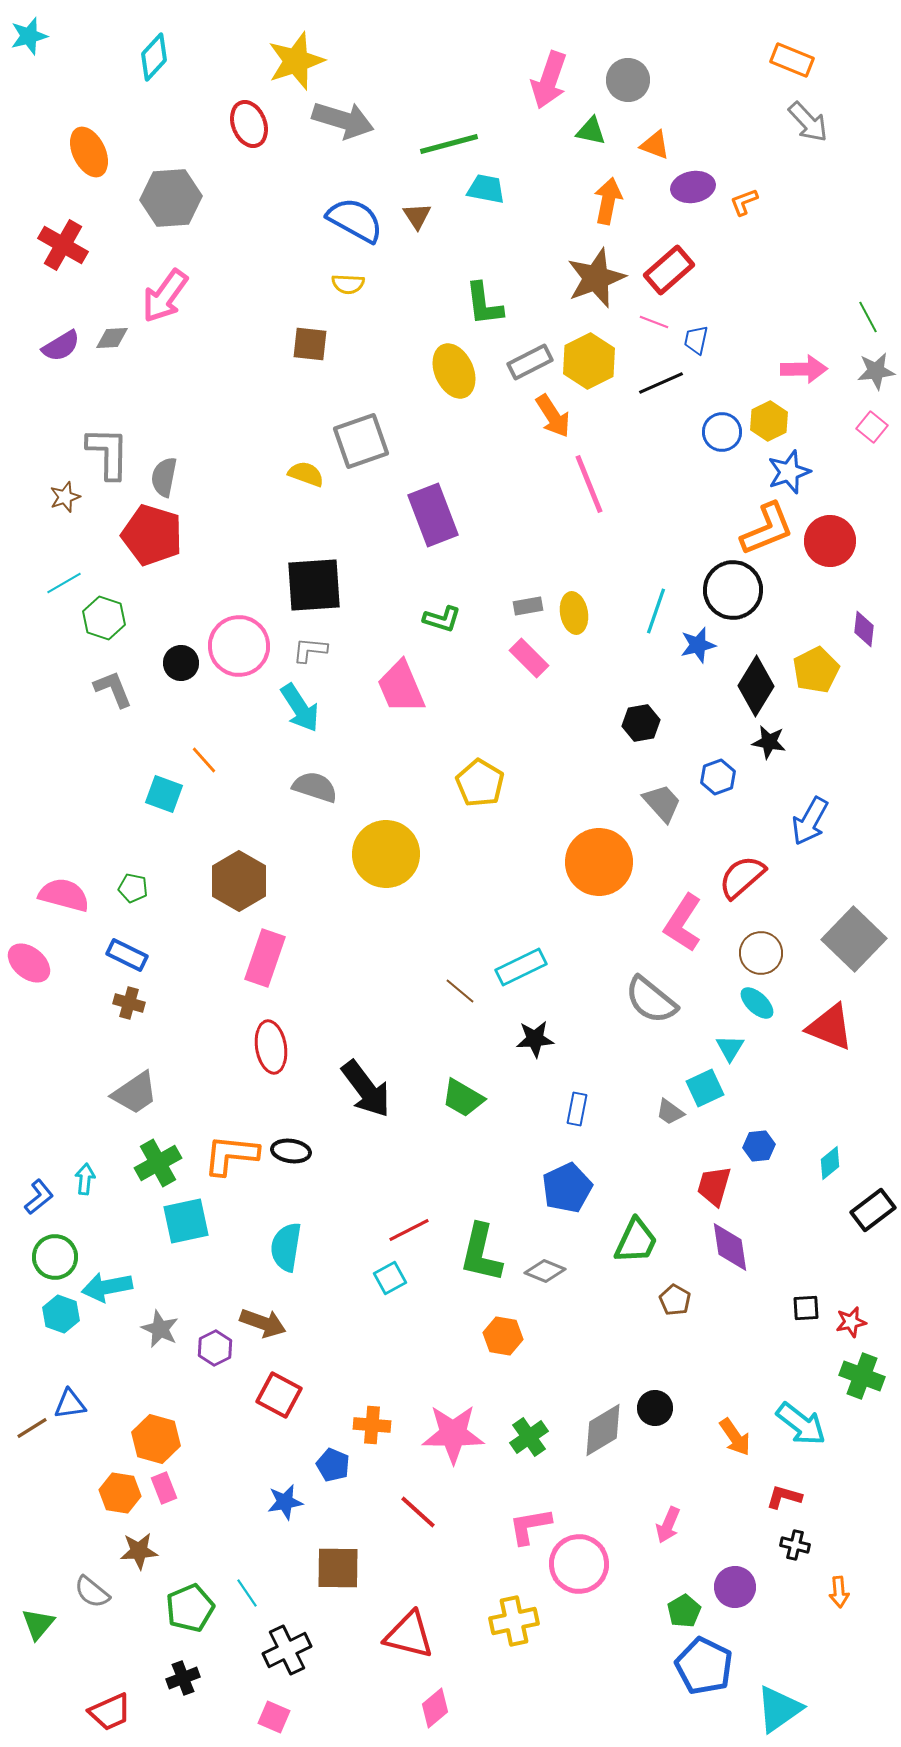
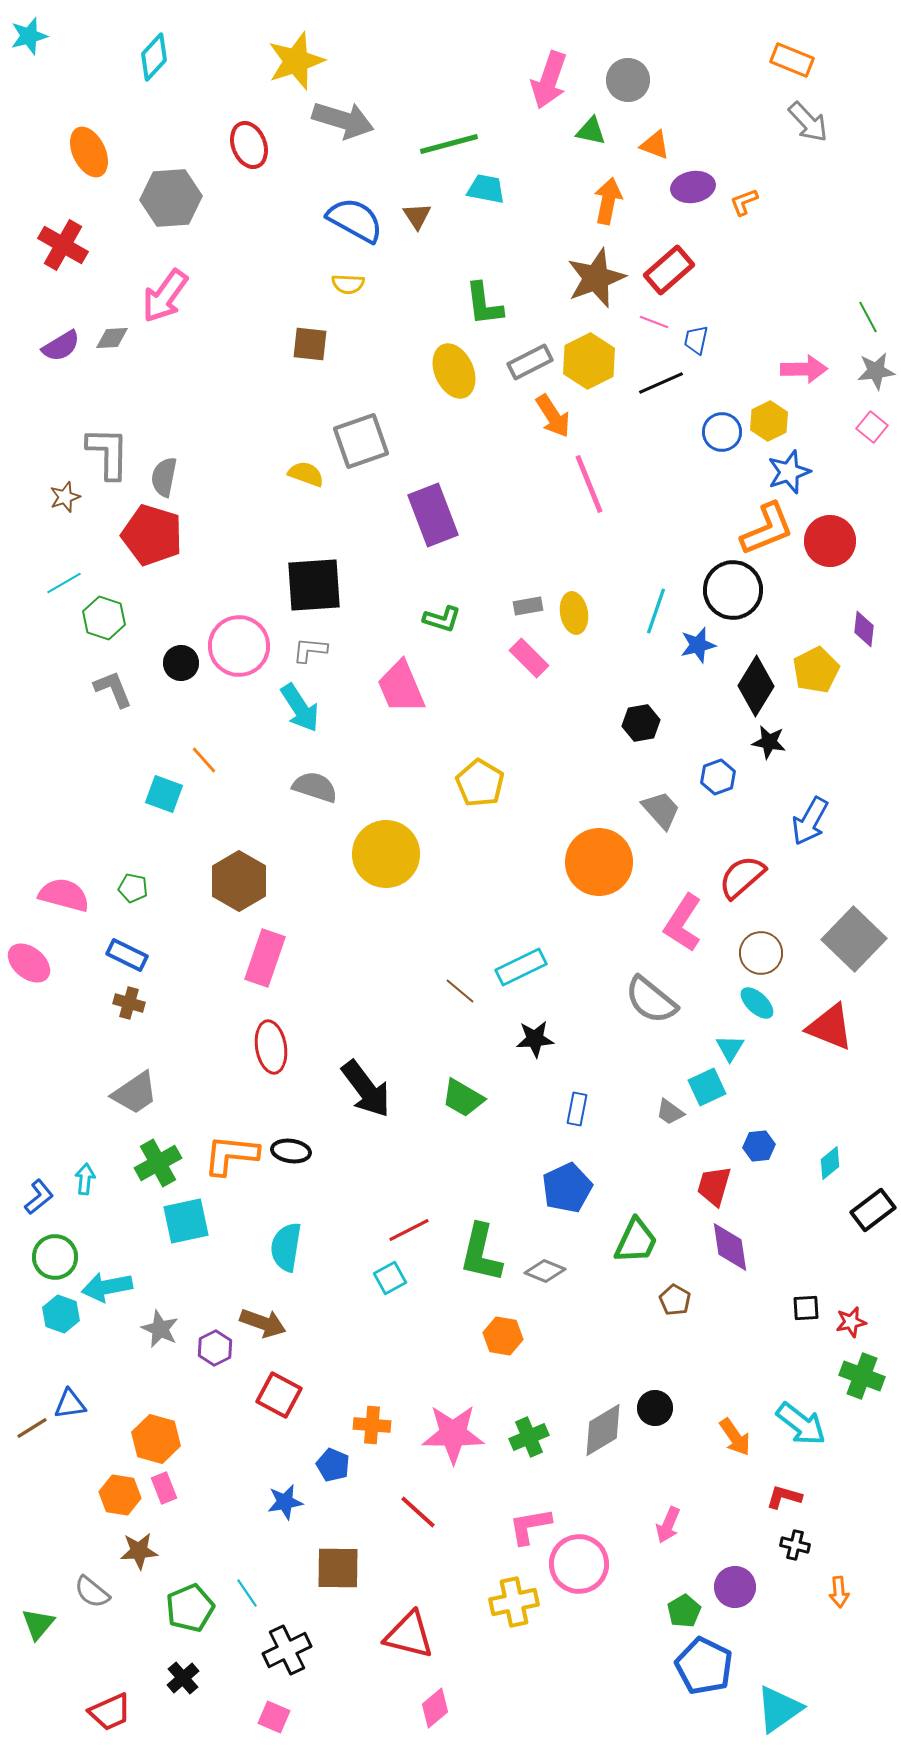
red ellipse at (249, 124): moved 21 px down
gray trapezoid at (662, 803): moved 1 px left, 7 px down
cyan square at (705, 1088): moved 2 px right, 1 px up
green cross at (529, 1437): rotated 12 degrees clockwise
orange hexagon at (120, 1493): moved 2 px down
yellow cross at (514, 1621): moved 19 px up
black cross at (183, 1678): rotated 20 degrees counterclockwise
